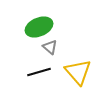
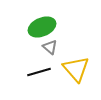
green ellipse: moved 3 px right
yellow triangle: moved 2 px left, 3 px up
